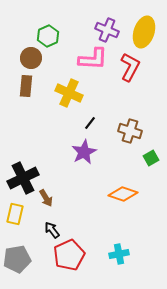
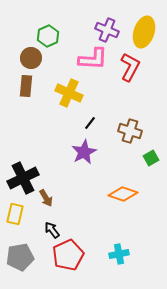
red pentagon: moved 1 px left
gray pentagon: moved 3 px right, 2 px up
